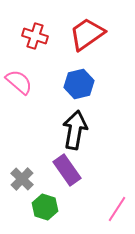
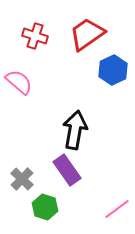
blue hexagon: moved 34 px right, 14 px up; rotated 12 degrees counterclockwise
pink line: rotated 20 degrees clockwise
